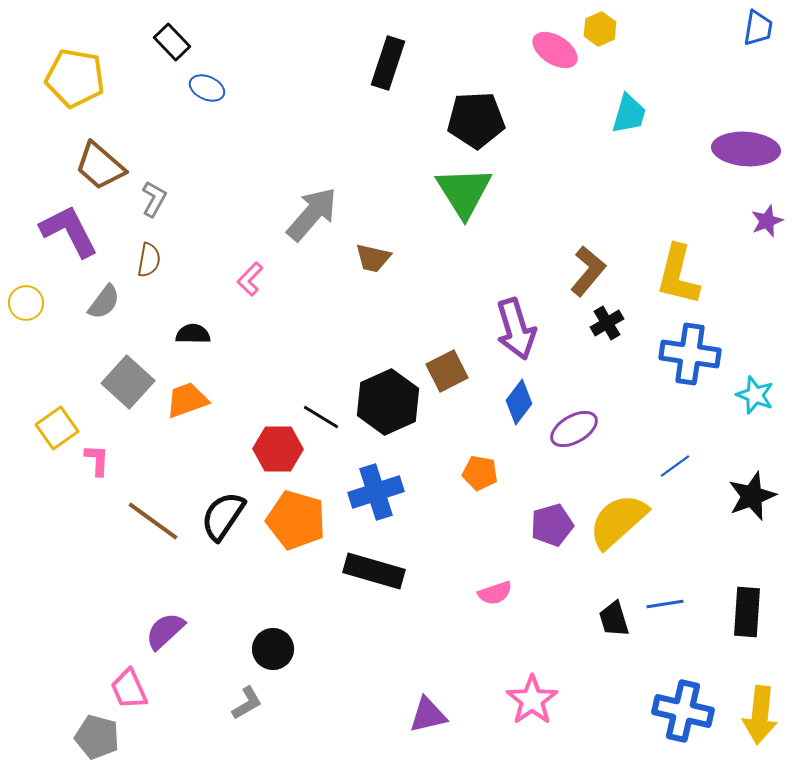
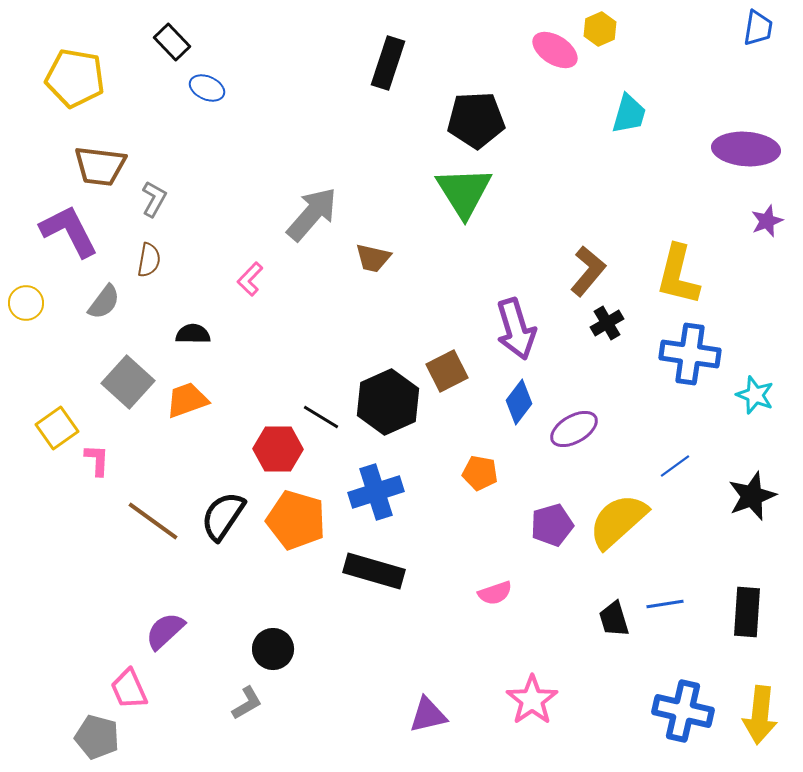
brown trapezoid at (100, 166): rotated 34 degrees counterclockwise
